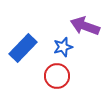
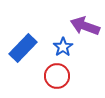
blue star: rotated 18 degrees counterclockwise
